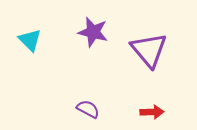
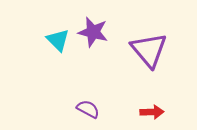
cyan triangle: moved 28 px right
